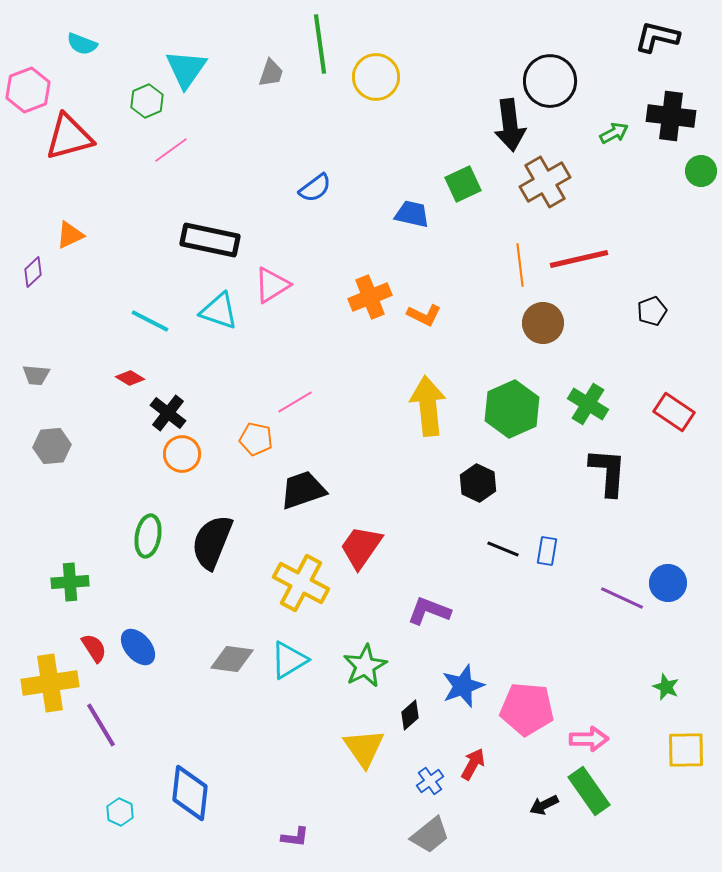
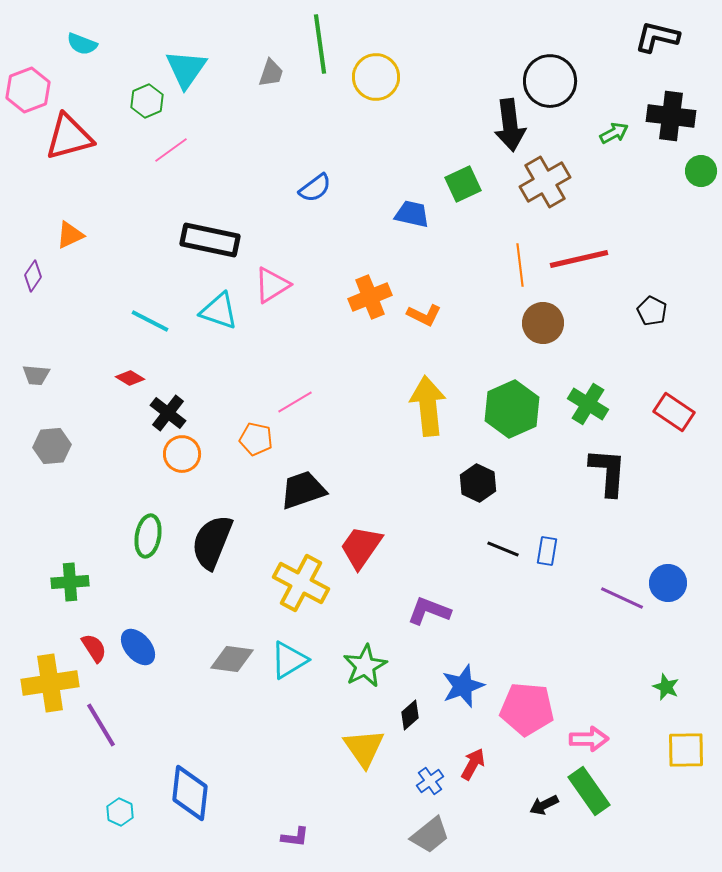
purple diamond at (33, 272): moved 4 px down; rotated 12 degrees counterclockwise
black pentagon at (652, 311): rotated 24 degrees counterclockwise
